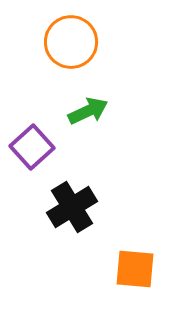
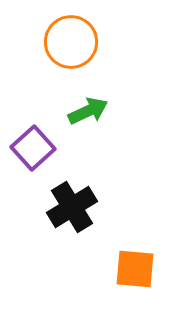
purple square: moved 1 px right, 1 px down
